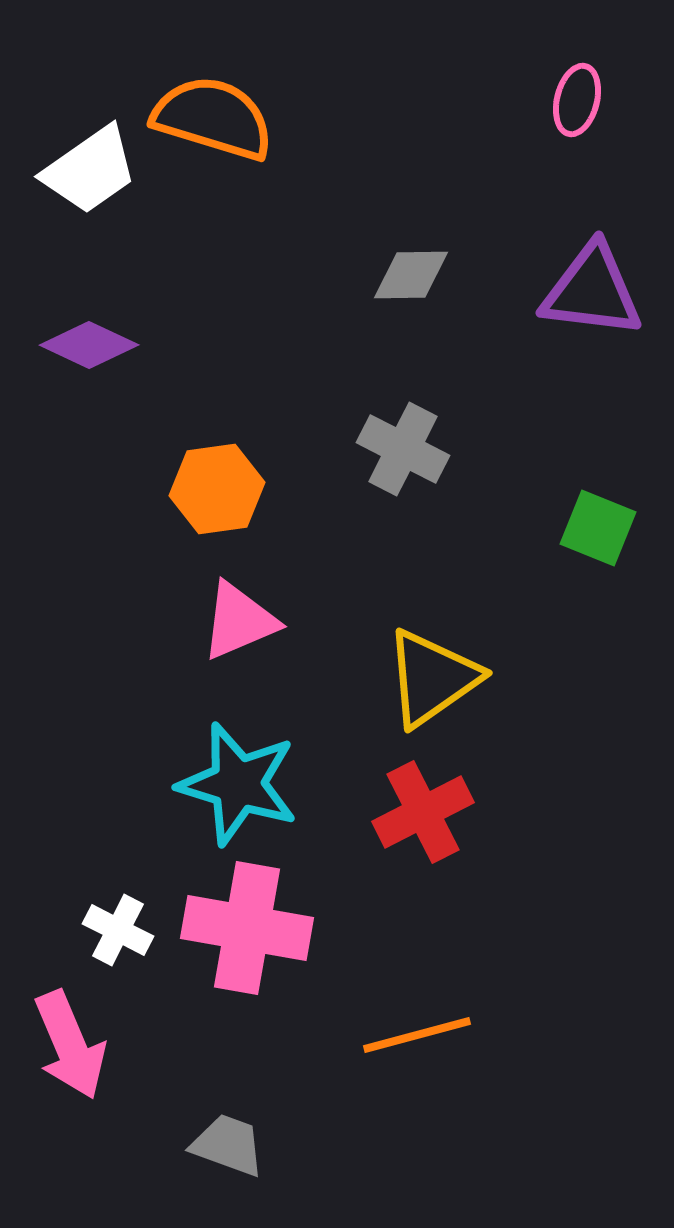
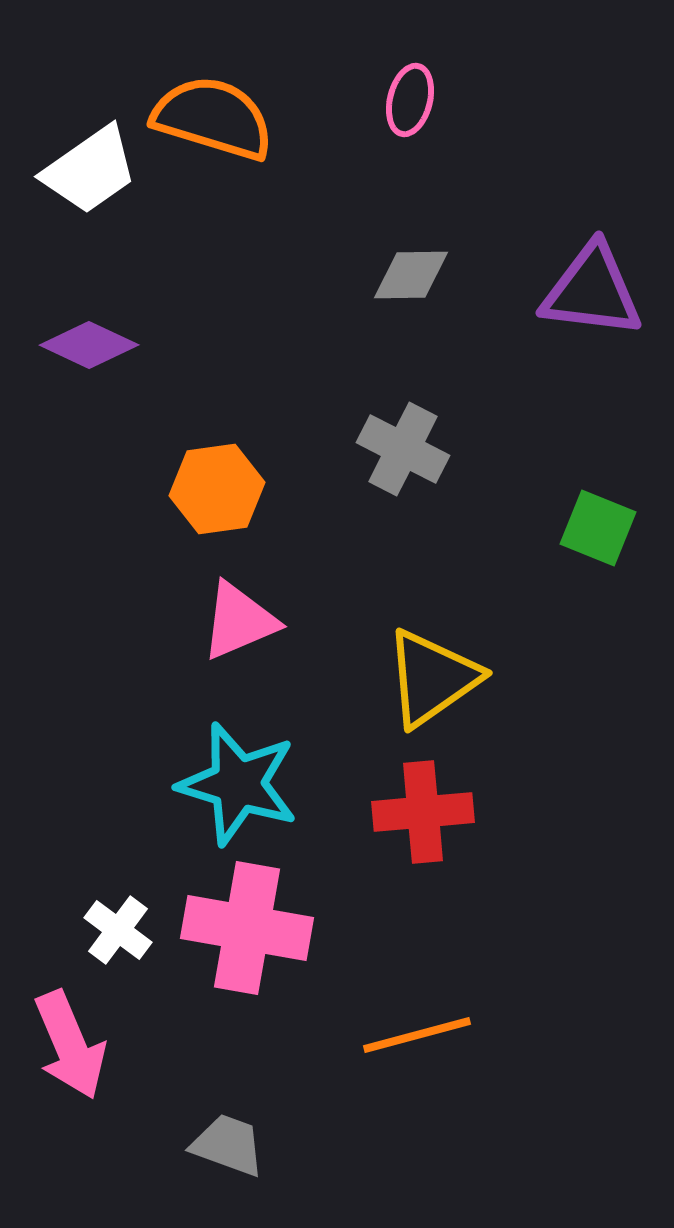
pink ellipse: moved 167 px left
red cross: rotated 22 degrees clockwise
white cross: rotated 10 degrees clockwise
